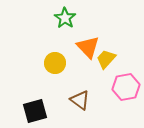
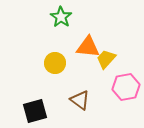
green star: moved 4 px left, 1 px up
orange triangle: rotated 40 degrees counterclockwise
